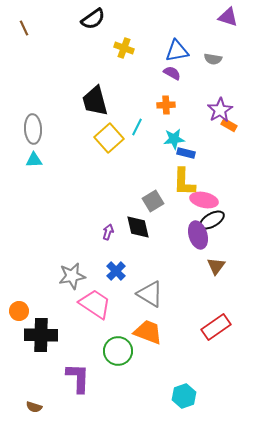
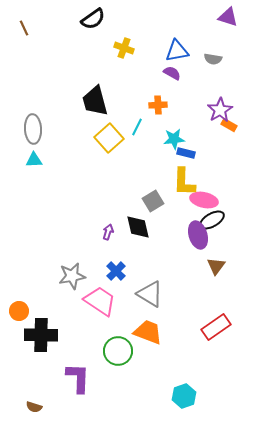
orange cross: moved 8 px left
pink trapezoid: moved 5 px right, 3 px up
